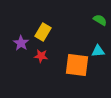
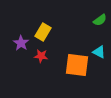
green semicircle: rotated 112 degrees clockwise
cyan triangle: moved 1 px right, 1 px down; rotated 32 degrees clockwise
